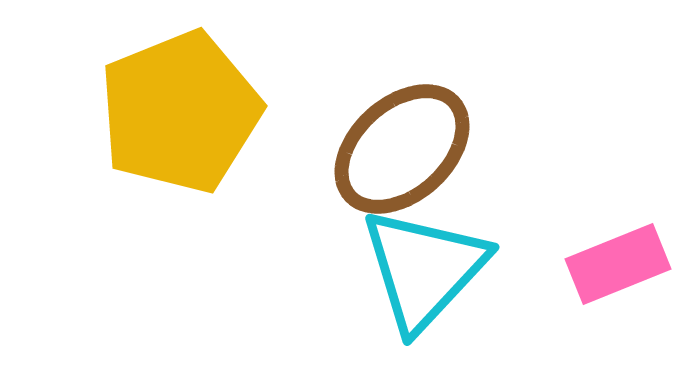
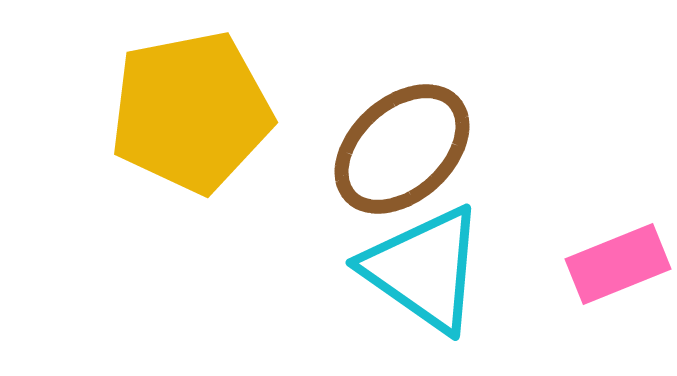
yellow pentagon: moved 11 px right; rotated 11 degrees clockwise
cyan triangle: rotated 38 degrees counterclockwise
